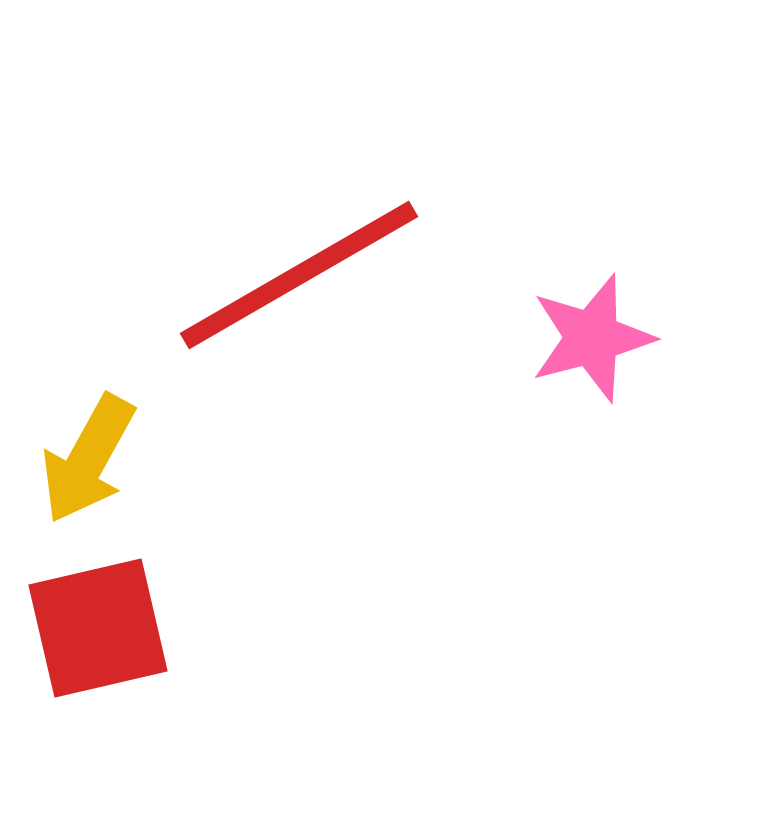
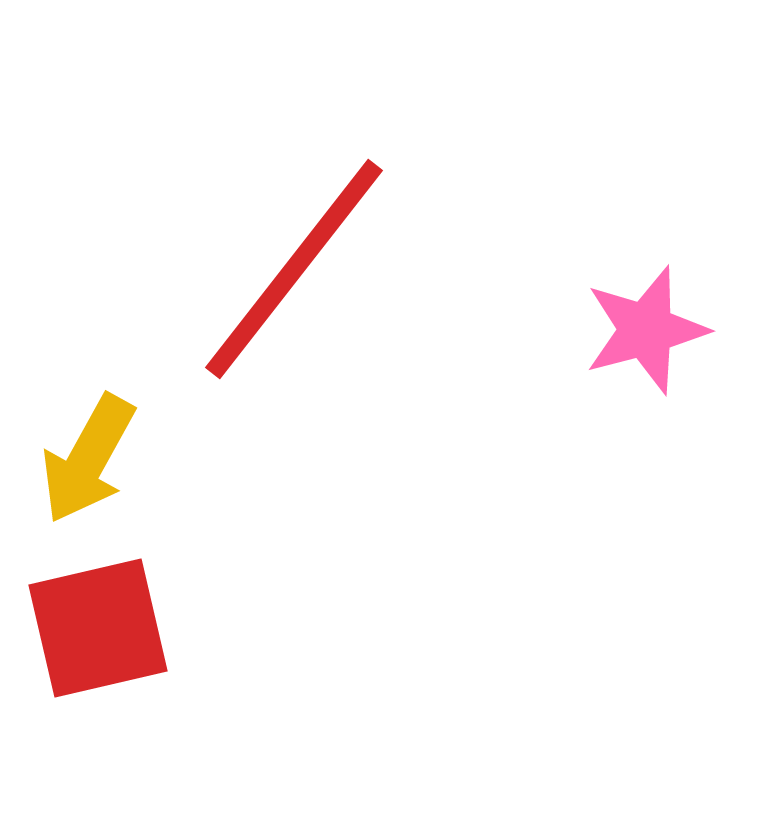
red line: moved 5 px left, 6 px up; rotated 22 degrees counterclockwise
pink star: moved 54 px right, 8 px up
